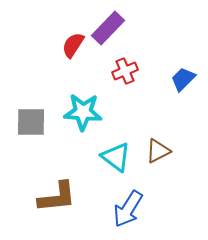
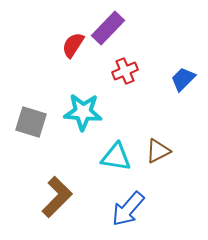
gray square: rotated 16 degrees clockwise
cyan triangle: rotated 28 degrees counterclockwise
brown L-shape: rotated 39 degrees counterclockwise
blue arrow: rotated 9 degrees clockwise
